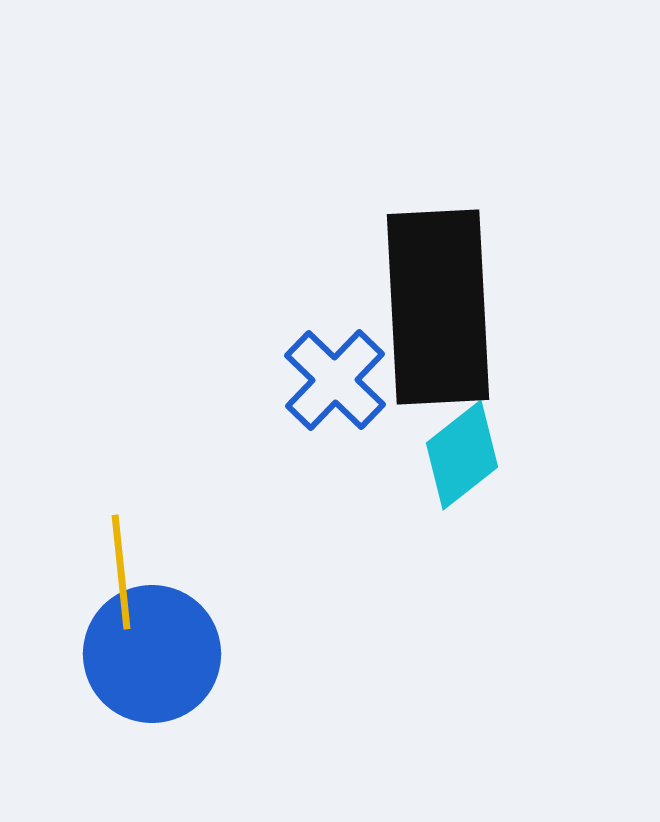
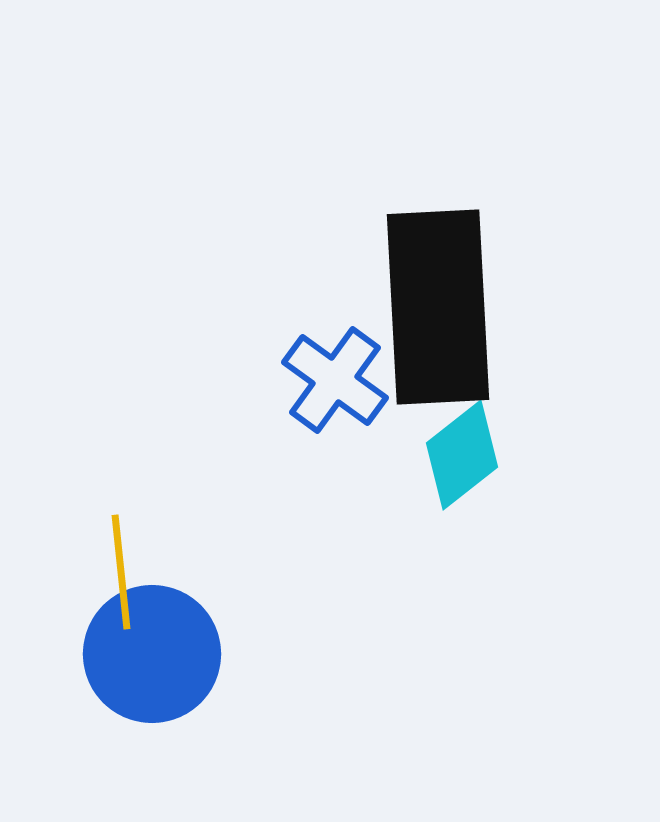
blue cross: rotated 8 degrees counterclockwise
